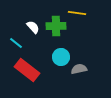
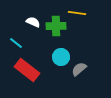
white semicircle: moved 5 px up; rotated 24 degrees counterclockwise
gray semicircle: rotated 28 degrees counterclockwise
